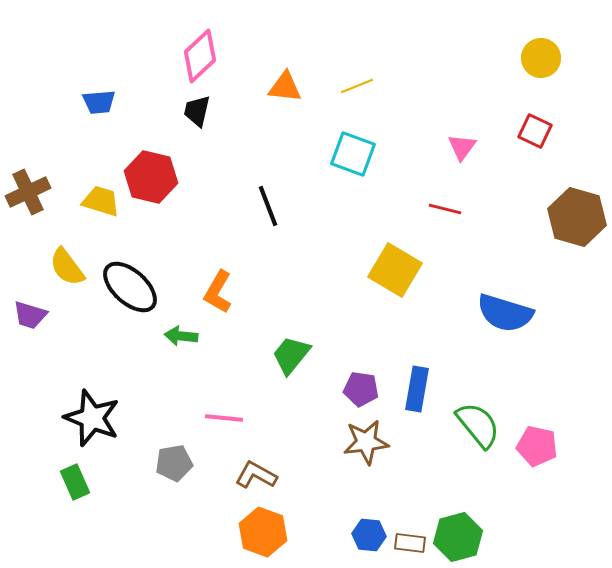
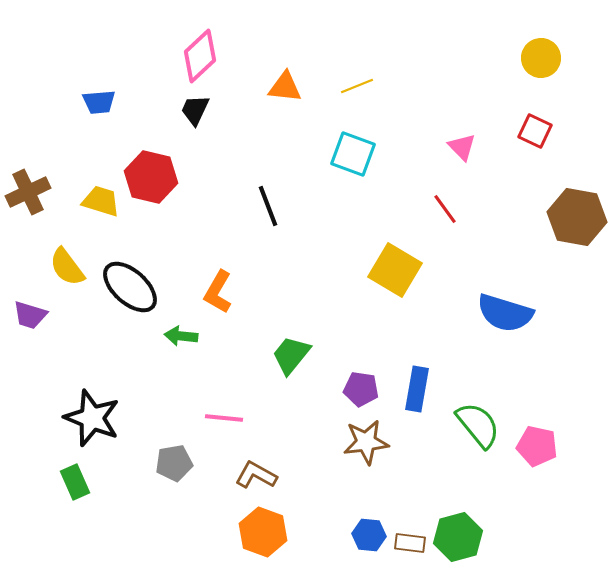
black trapezoid: moved 2 px left, 1 px up; rotated 12 degrees clockwise
pink triangle: rotated 20 degrees counterclockwise
red line: rotated 40 degrees clockwise
brown hexagon: rotated 6 degrees counterclockwise
